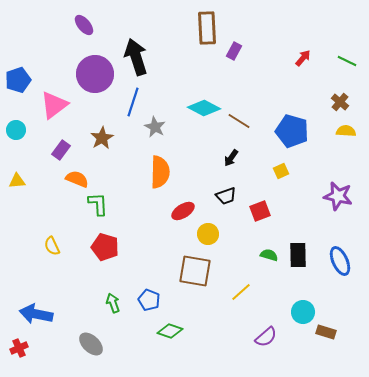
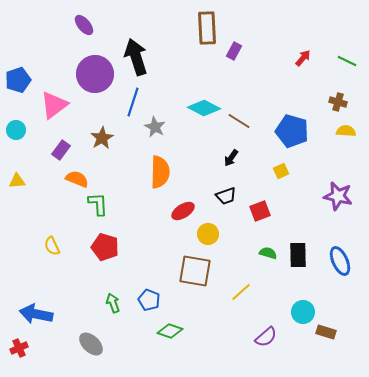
brown cross at (340, 102): moved 2 px left; rotated 24 degrees counterclockwise
green semicircle at (269, 255): moved 1 px left, 2 px up
